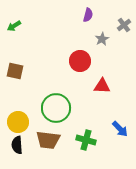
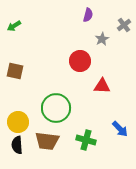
brown trapezoid: moved 1 px left, 1 px down
